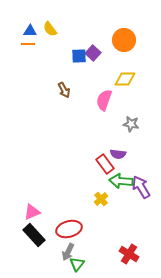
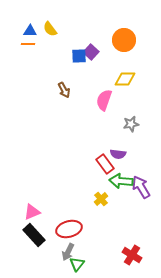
purple square: moved 2 px left, 1 px up
gray star: rotated 21 degrees counterclockwise
red cross: moved 3 px right, 1 px down
